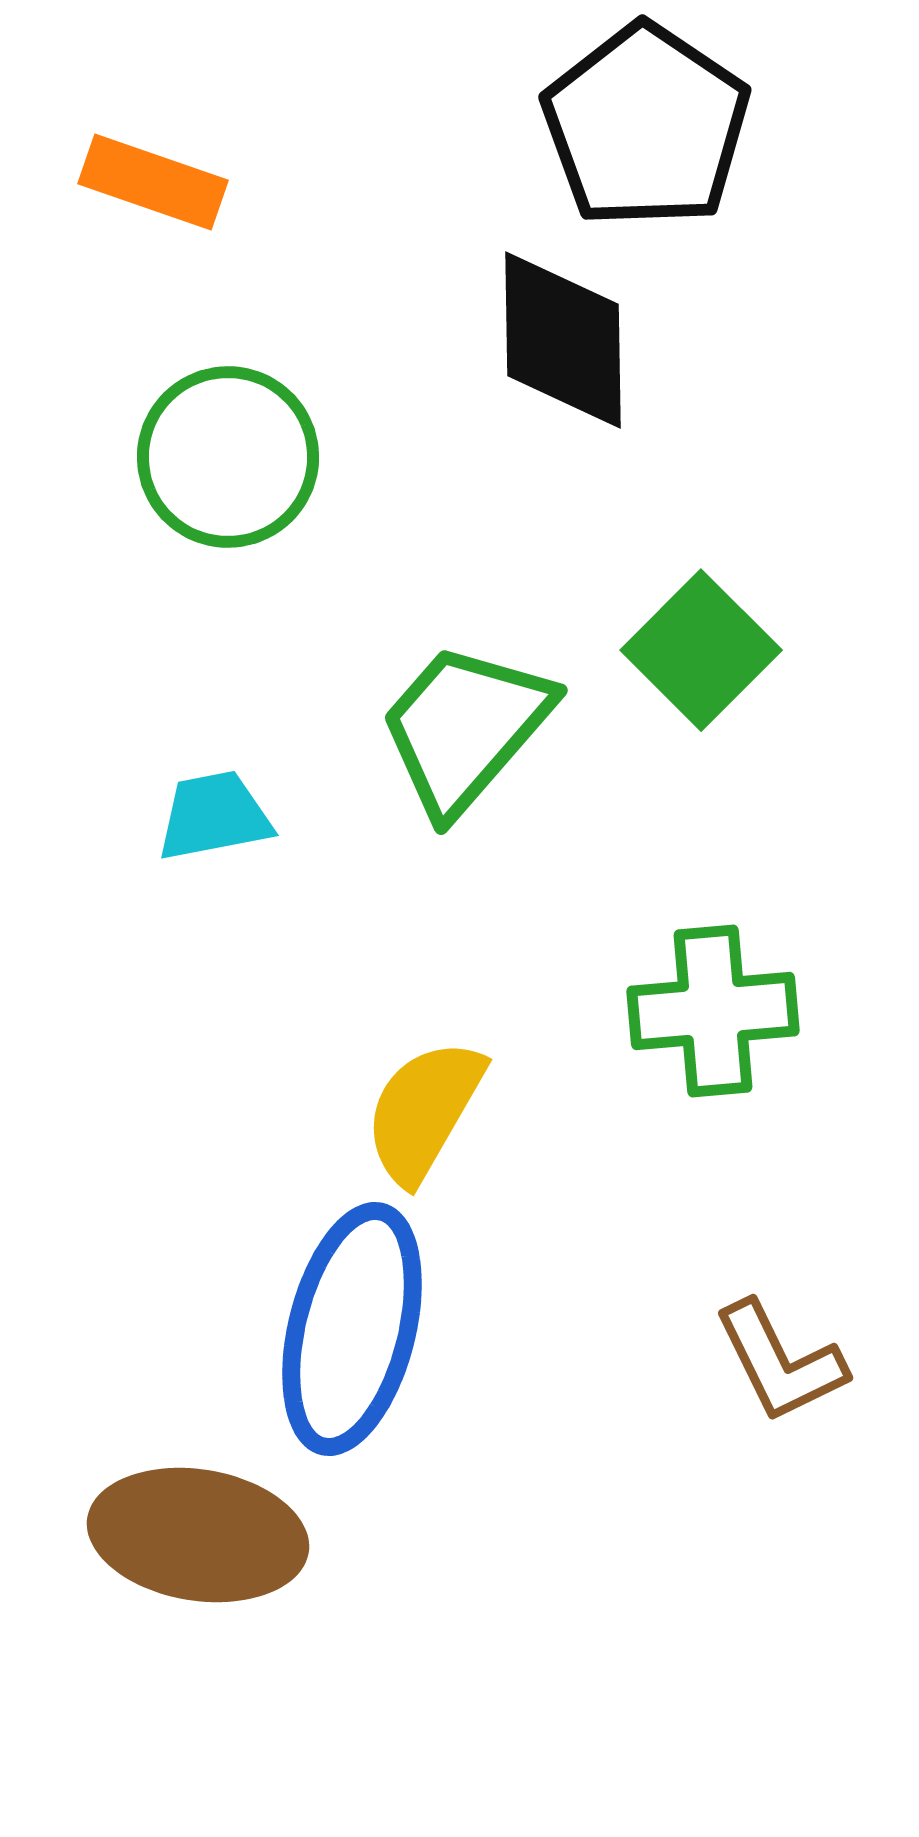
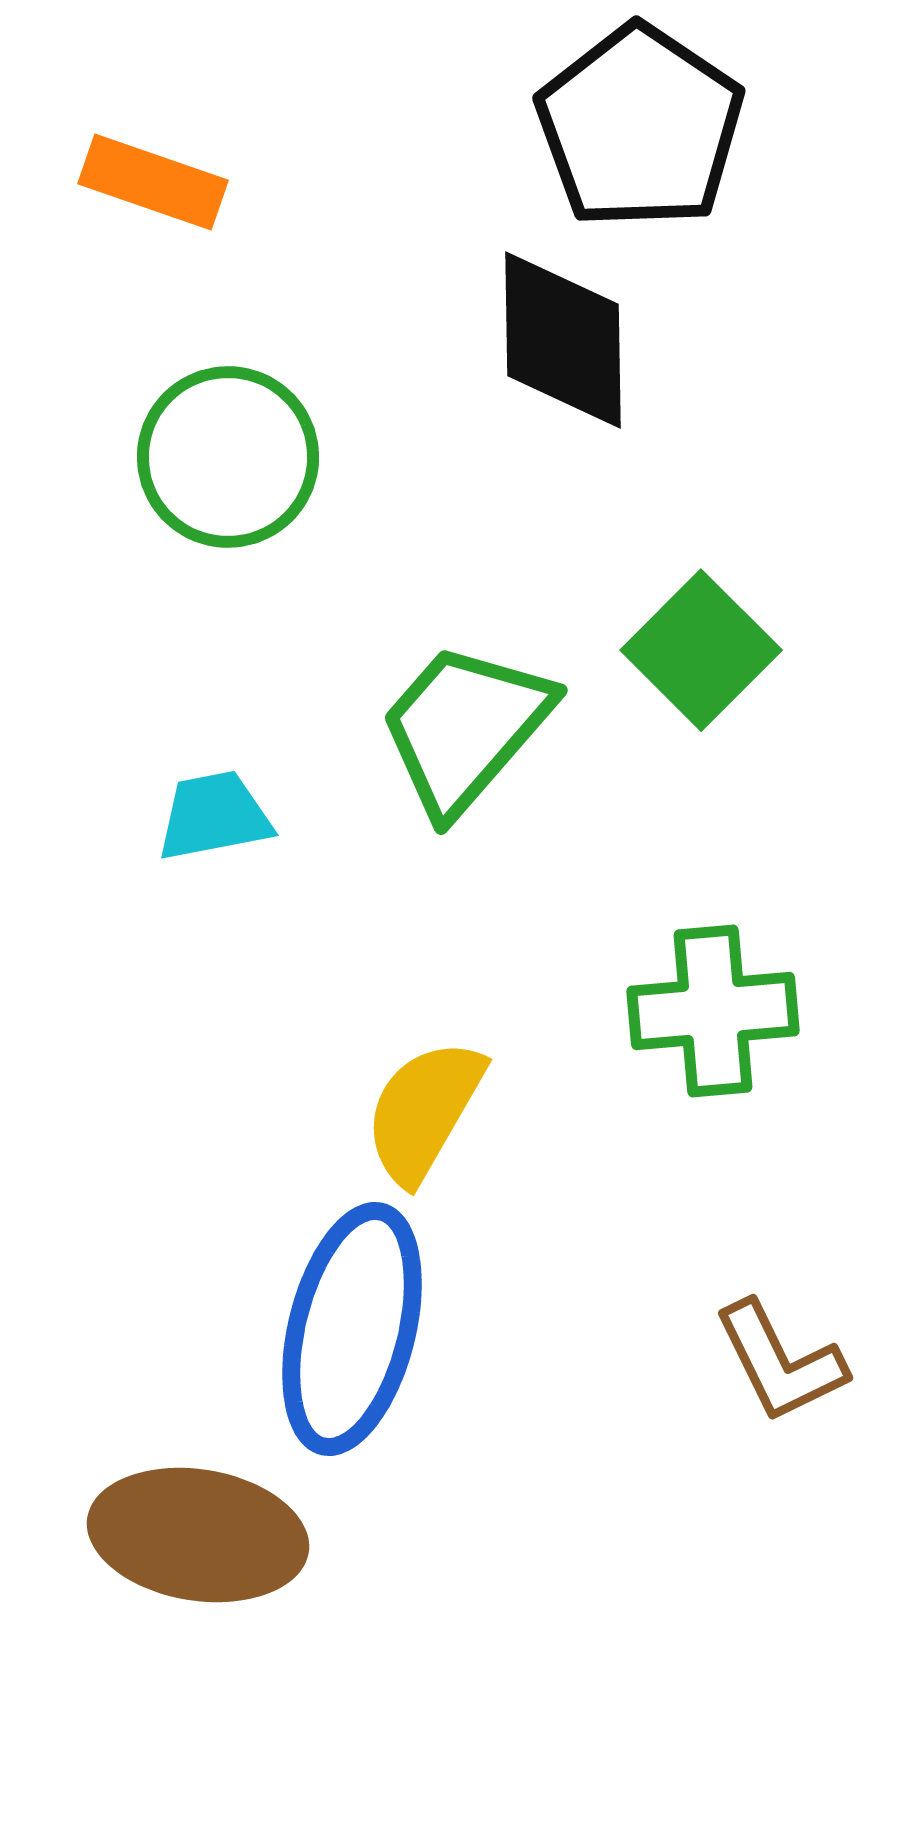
black pentagon: moved 6 px left, 1 px down
